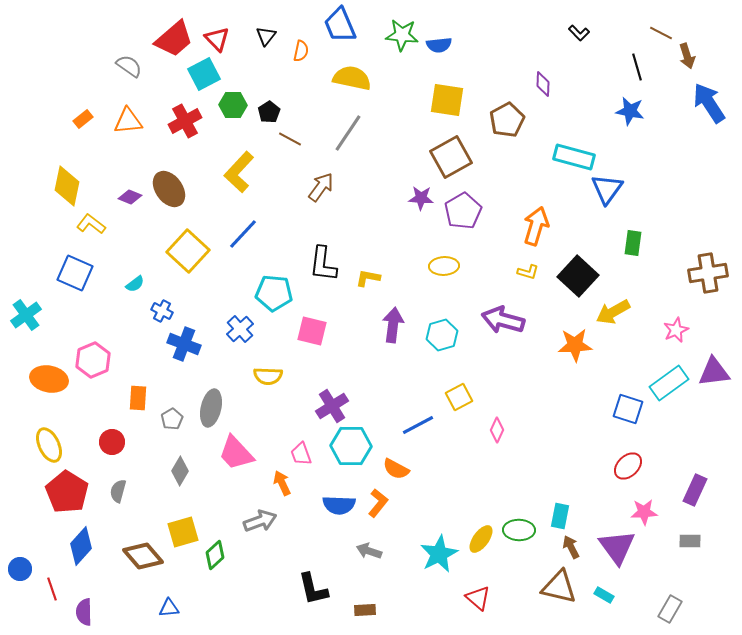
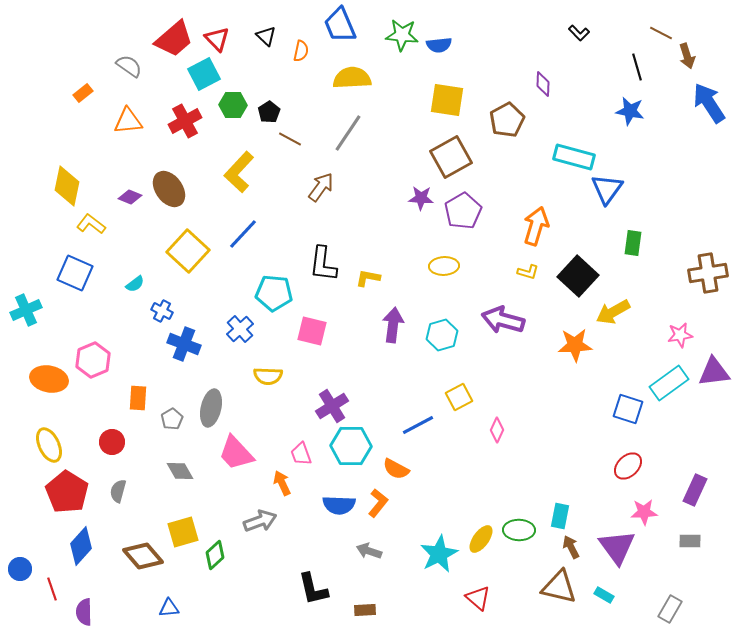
black triangle at (266, 36): rotated 25 degrees counterclockwise
yellow semicircle at (352, 78): rotated 15 degrees counterclockwise
orange rectangle at (83, 119): moved 26 px up
cyan cross at (26, 315): moved 5 px up; rotated 12 degrees clockwise
pink star at (676, 330): moved 4 px right, 5 px down; rotated 15 degrees clockwise
gray diamond at (180, 471): rotated 60 degrees counterclockwise
